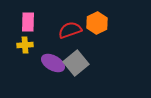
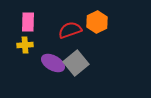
orange hexagon: moved 1 px up
